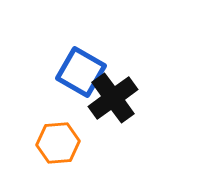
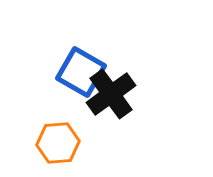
black cross: moved 2 px left, 4 px up
